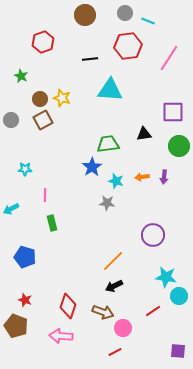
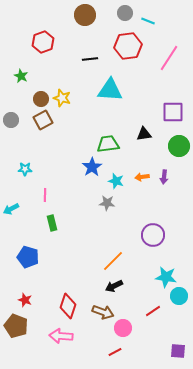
brown circle at (40, 99): moved 1 px right
blue pentagon at (25, 257): moved 3 px right
